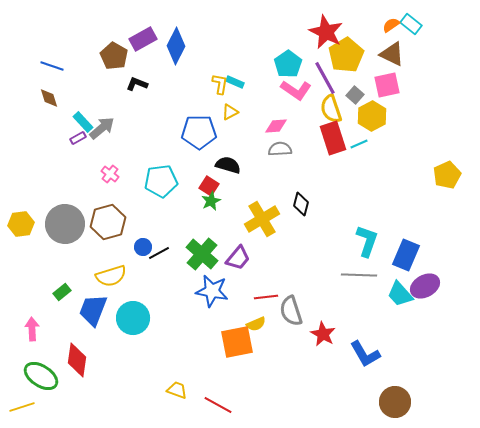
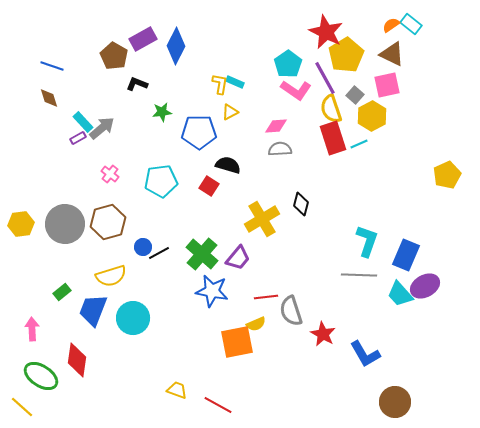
green star at (211, 201): moved 49 px left, 89 px up; rotated 18 degrees clockwise
yellow line at (22, 407): rotated 60 degrees clockwise
